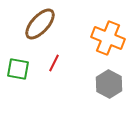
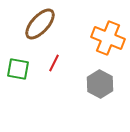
gray hexagon: moved 9 px left
